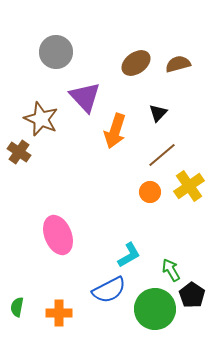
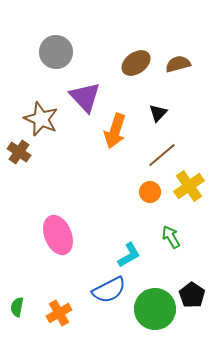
green arrow: moved 33 px up
orange cross: rotated 30 degrees counterclockwise
